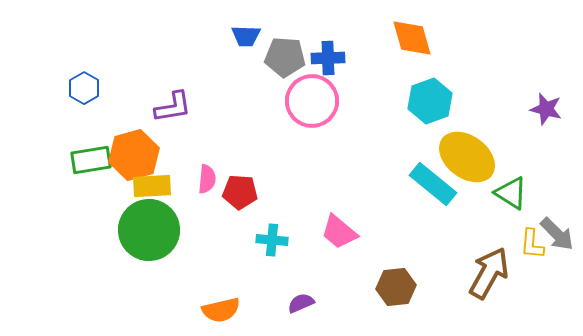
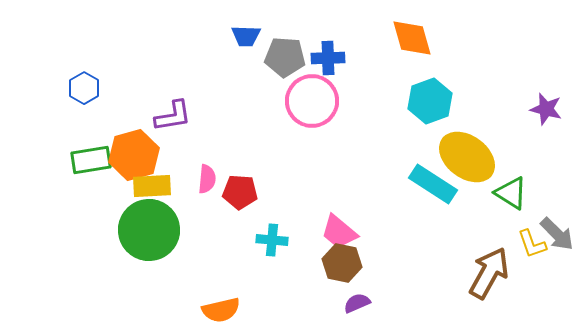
purple L-shape: moved 9 px down
cyan rectangle: rotated 6 degrees counterclockwise
yellow L-shape: rotated 24 degrees counterclockwise
brown hexagon: moved 54 px left, 24 px up; rotated 18 degrees clockwise
purple semicircle: moved 56 px right
